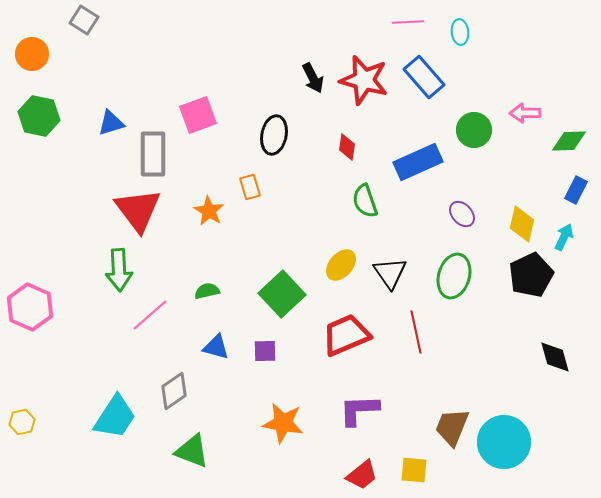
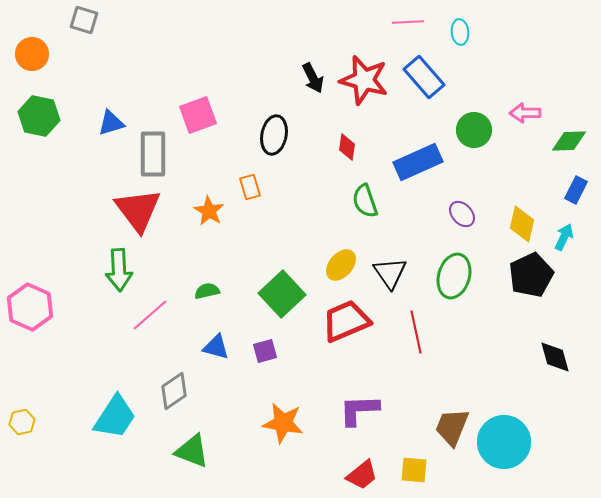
gray square at (84, 20): rotated 16 degrees counterclockwise
red trapezoid at (346, 335): moved 14 px up
purple square at (265, 351): rotated 15 degrees counterclockwise
